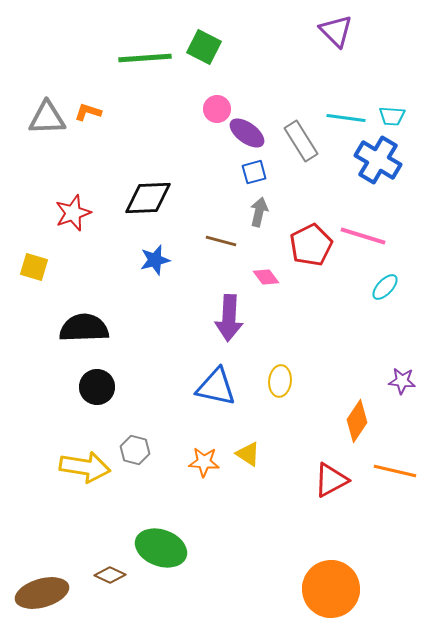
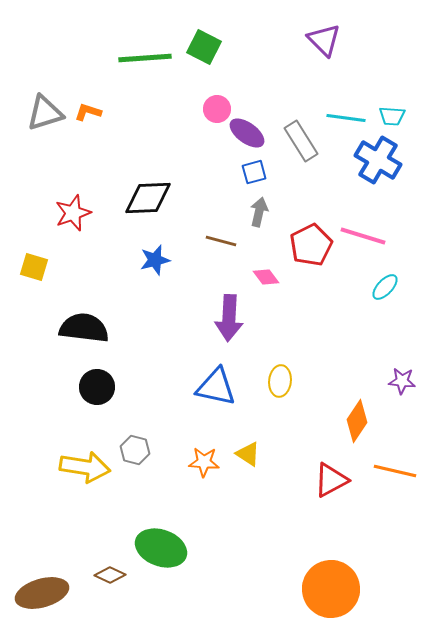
purple triangle: moved 12 px left, 9 px down
gray triangle: moved 2 px left, 5 px up; rotated 15 degrees counterclockwise
black semicircle: rotated 9 degrees clockwise
